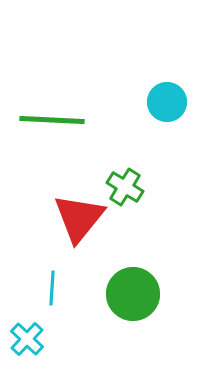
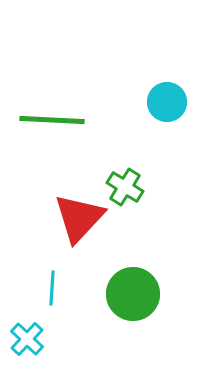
red triangle: rotated 4 degrees clockwise
